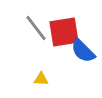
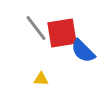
red square: moved 2 px left, 1 px down
